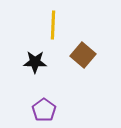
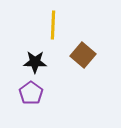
purple pentagon: moved 13 px left, 17 px up
